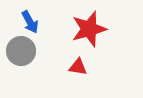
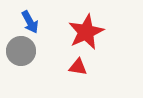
red star: moved 3 px left, 3 px down; rotated 9 degrees counterclockwise
